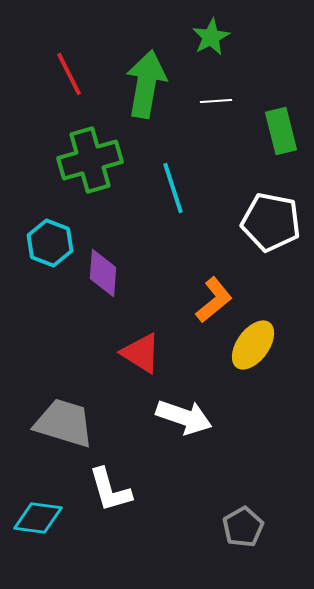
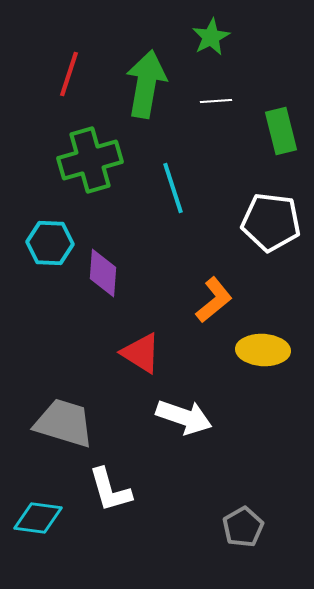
red line: rotated 45 degrees clockwise
white pentagon: rotated 4 degrees counterclockwise
cyan hexagon: rotated 18 degrees counterclockwise
yellow ellipse: moved 10 px right, 5 px down; rotated 57 degrees clockwise
